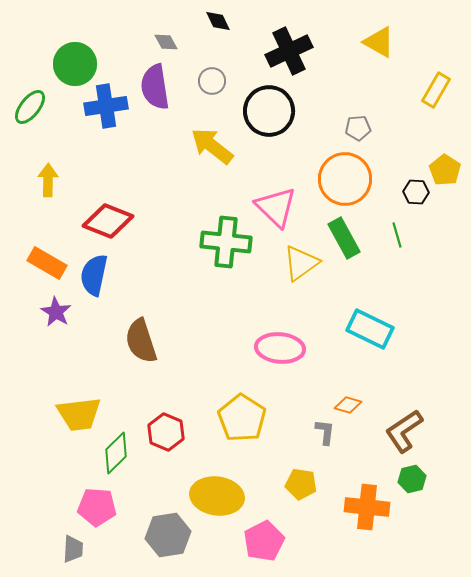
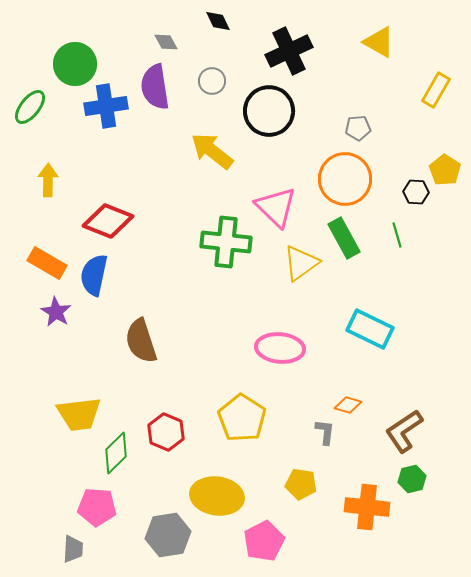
yellow arrow at (212, 146): moved 5 px down
